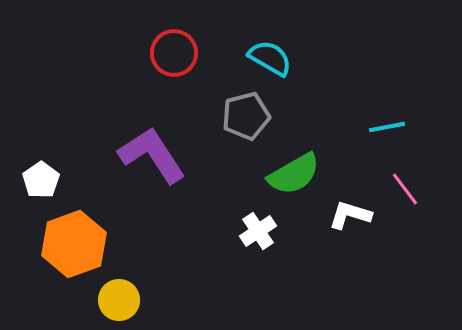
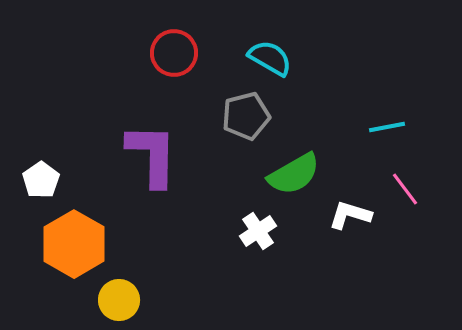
purple L-shape: rotated 34 degrees clockwise
orange hexagon: rotated 10 degrees counterclockwise
